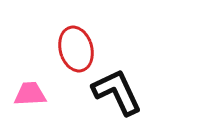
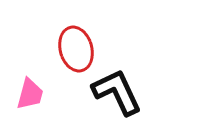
pink trapezoid: rotated 108 degrees clockwise
